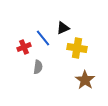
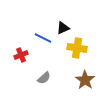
blue line: rotated 24 degrees counterclockwise
red cross: moved 3 px left, 8 px down
gray semicircle: moved 6 px right, 11 px down; rotated 40 degrees clockwise
